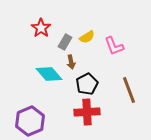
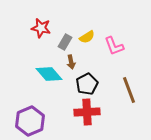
red star: rotated 24 degrees counterclockwise
